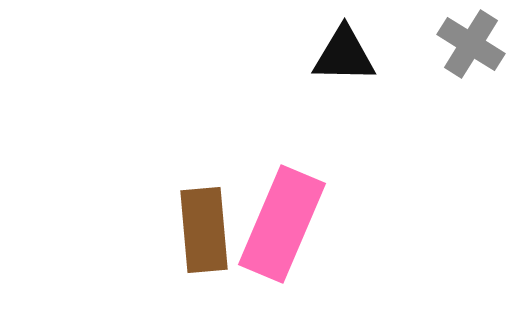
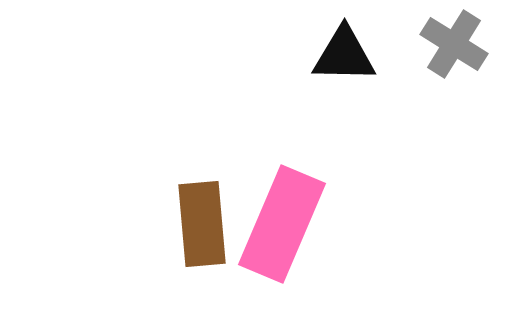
gray cross: moved 17 px left
brown rectangle: moved 2 px left, 6 px up
